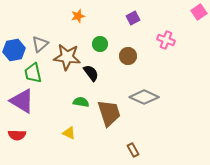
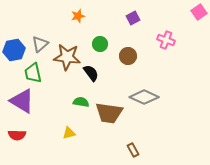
brown trapezoid: rotated 116 degrees clockwise
yellow triangle: rotated 40 degrees counterclockwise
